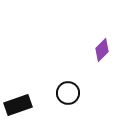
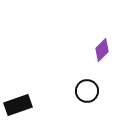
black circle: moved 19 px right, 2 px up
